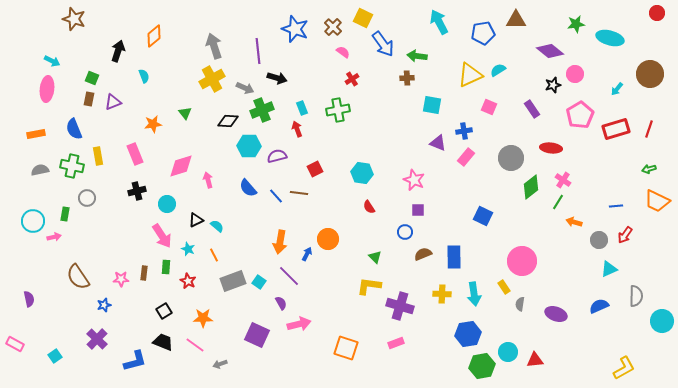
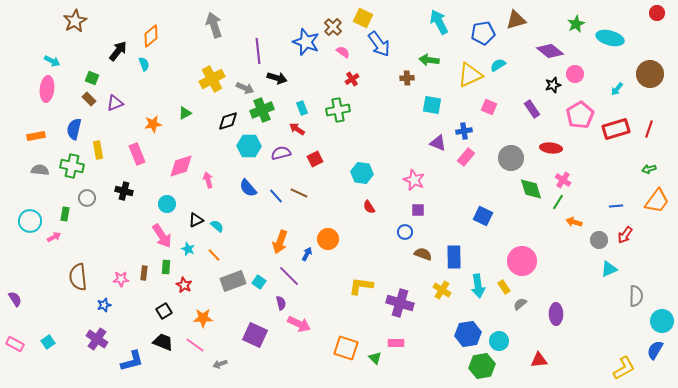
brown star at (74, 19): moved 1 px right, 2 px down; rotated 25 degrees clockwise
brown triangle at (516, 20): rotated 15 degrees counterclockwise
green star at (576, 24): rotated 18 degrees counterclockwise
blue star at (295, 29): moved 11 px right, 13 px down
orange diamond at (154, 36): moved 3 px left
blue arrow at (383, 44): moved 4 px left
gray arrow at (214, 46): moved 21 px up
black arrow at (118, 51): rotated 20 degrees clockwise
green arrow at (417, 56): moved 12 px right, 4 px down
cyan semicircle at (498, 70): moved 5 px up
cyan semicircle at (144, 76): moved 12 px up
brown rectangle at (89, 99): rotated 56 degrees counterclockwise
purple triangle at (113, 102): moved 2 px right, 1 px down
green triangle at (185, 113): rotated 40 degrees clockwise
black diamond at (228, 121): rotated 20 degrees counterclockwise
blue semicircle at (74, 129): rotated 35 degrees clockwise
red arrow at (297, 129): rotated 35 degrees counterclockwise
orange rectangle at (36, 134): moved 2 px down
pink rectangle at (135, 154): moved 2 px right
yellow rectangle at (98, 156): moved 6 px up
purple semicircle at (277, 156): moved 4 px right, 3 px up
red square at (315, 169): moved 10 px up
gray semicircle at (40, 170): rotated 18 degrees clockwise
green diamond at (531, 187): moved 2 px down; rotated 70 degrees counterclockwise
black cross at (137, 191): moved 13 px left; rotated 30 degrees clockwise
brown line at (299, 193): rotated 18 degrees clockwise
orange trapezoid at (657, 201): rotated 80 degrees counterclockwise
cyan circle at (33, 221): moved 3 px left
pink arrow at (54, 237): rotated 16 degrees counterclockwise
orange arrow at (280, 242): rotated 10 degrees clockwise
brown semicircle at (423, 254): rotated 42 degrees clockwise
orange line at (214, 255): rotated 16 degrees counterclockwise
green triangle at (375, 257): moved 101 px down
brown semicircle at (78, 277): rotated 28 degrees clockwise
red star at (188, 281): moved 4 px left, 4 px down
yellow L-shape at (369, 286): moved 8 px left
yellow cross at (442, 294): moved 4 px up; rotated 30 degrees clockwise
cyan arrow at (474, 294): moved 4 px right, 8 px up
purple semicircle at (29, 299): moved 14 px left; rotated 21 degrees counterclockwise
purple semicircle at (281, 303): rotated 16 degrees clockwise
gray semicircle at (520, 304): rotated 40 degrees clockwise
purple cross at (400, 306): moved 3 px up
blue semicircle at (599, 306): moved 56 px right, 44 px down; rotated 36 degrees counterclockwise
purple ellipse at (556, 314): rotated 70 degrees clockwise
pink arrow at (299, 324): rotated 40 degrees clockwise
purple square at (257, 335): moved 2 px left
purple cross at (97, 339): rotated 10 degrees counterclockwise
pink rectangle at (396, 343): rotated 21 degrees clockwise
cyan circle at (508, 352): moved 9 px left, 11 px up
cyan square at (55, 356): moved 7 px left, 14 px up
red triangle at (535, 360): moved 4 px right
blue L-shape at (135, 361): moved 3 px left
